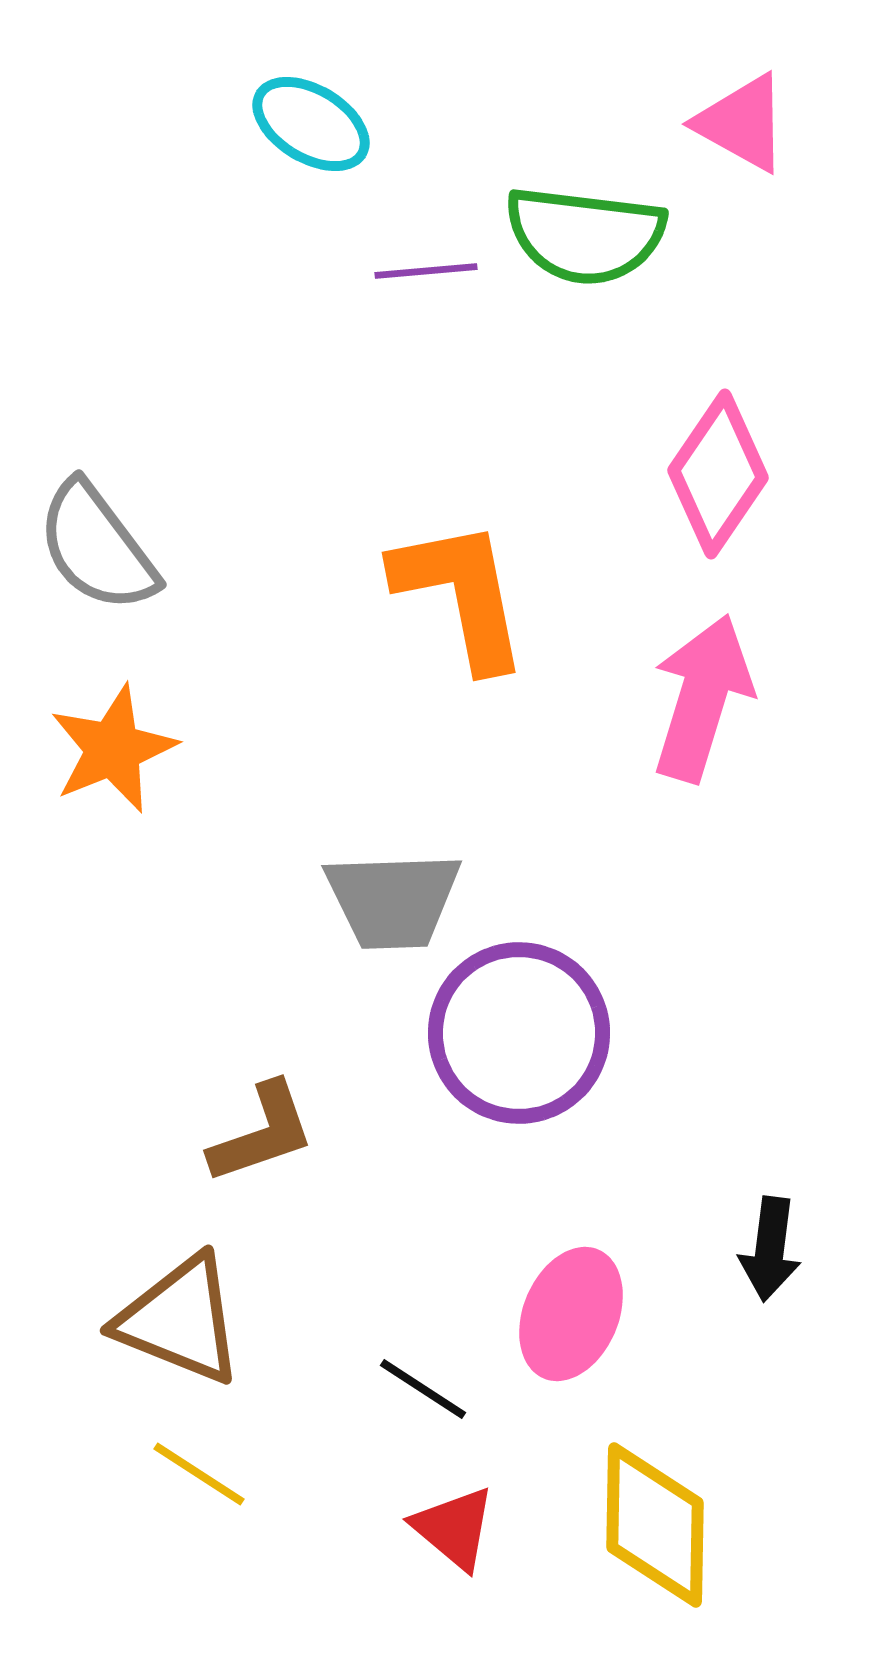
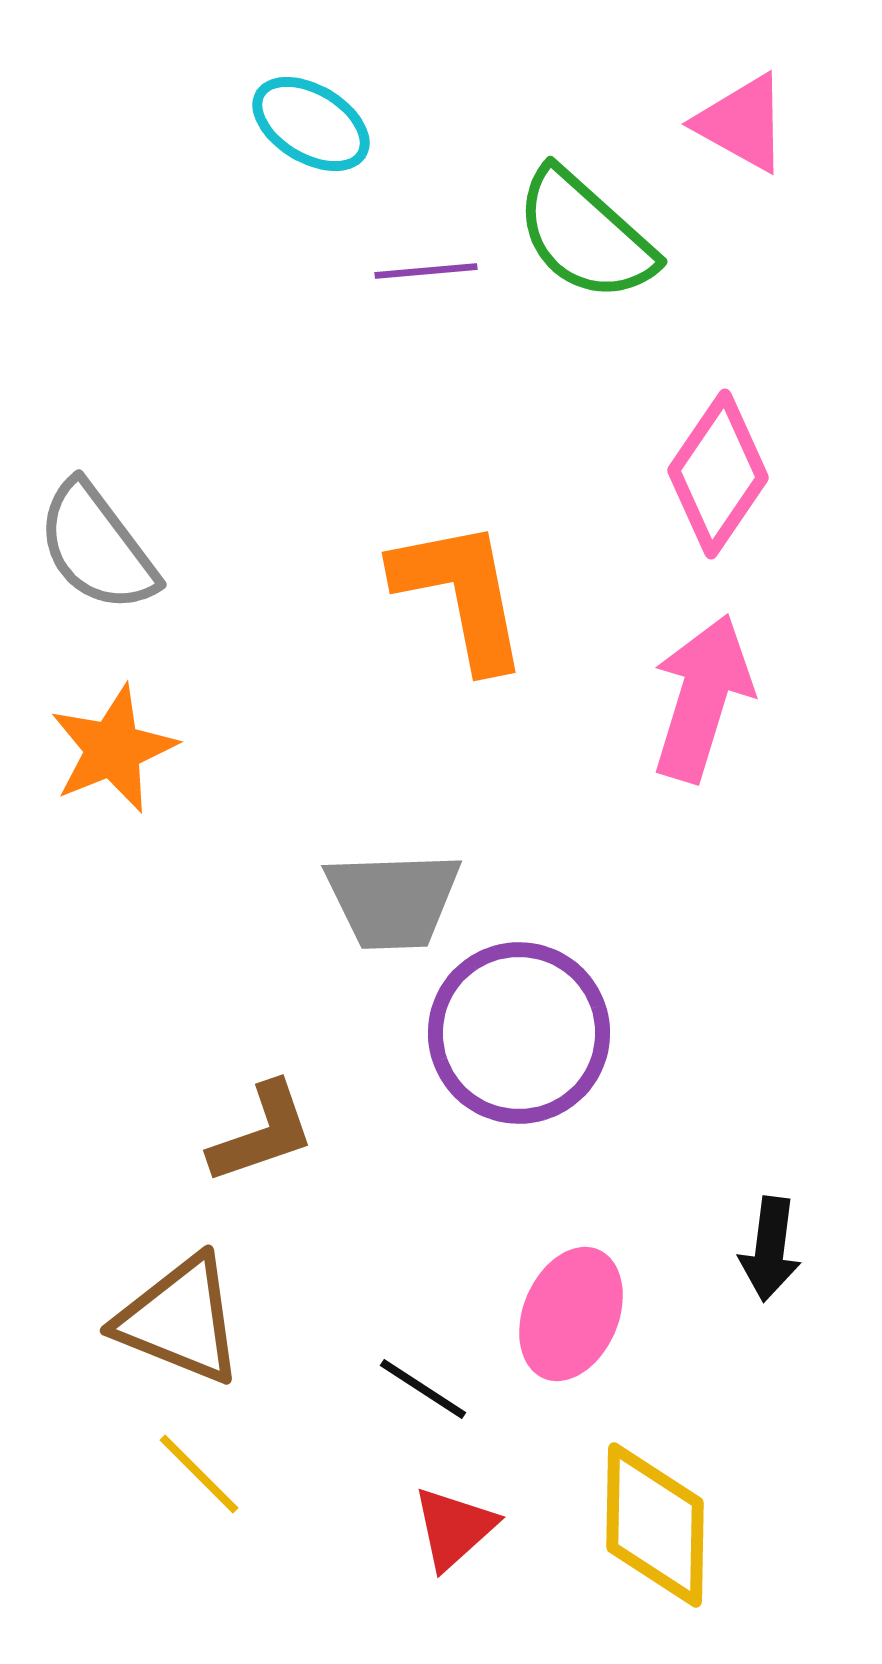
green semicircle: rotated 35 degrees clockwise
yellow line: rotated 12 degrees clockwise
red triangle: rotated 38 degrees clockwise
